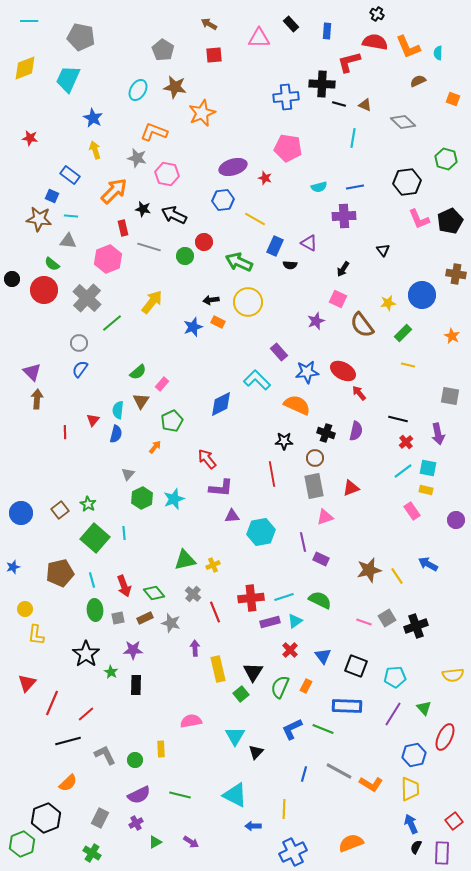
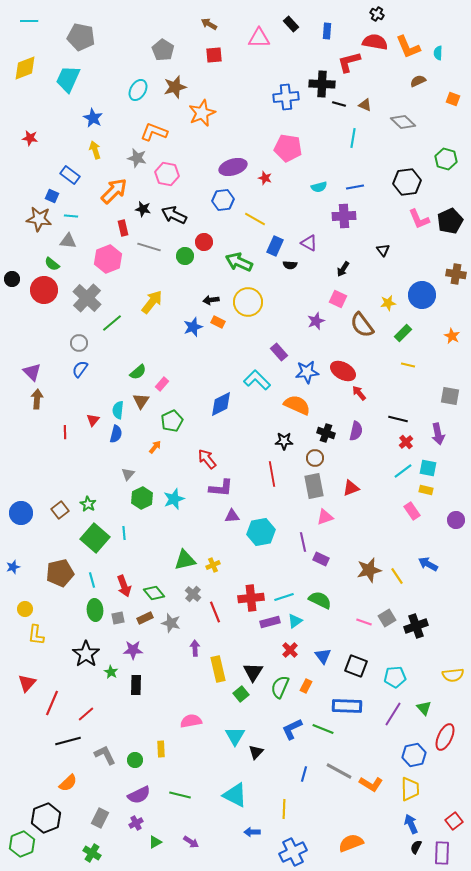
brown star at (175, 87): rotated 25 degrees counterclockwise
blue arrow at (253, 826): moved 1 px left, 6 px down
